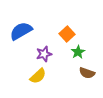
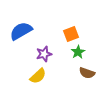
orange square: moved 4 px right; rotated 21 degrees clockwise
